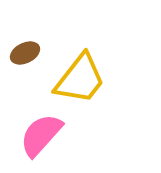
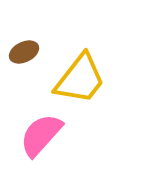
brown ellipse: moved 1 px left, 1 px up
